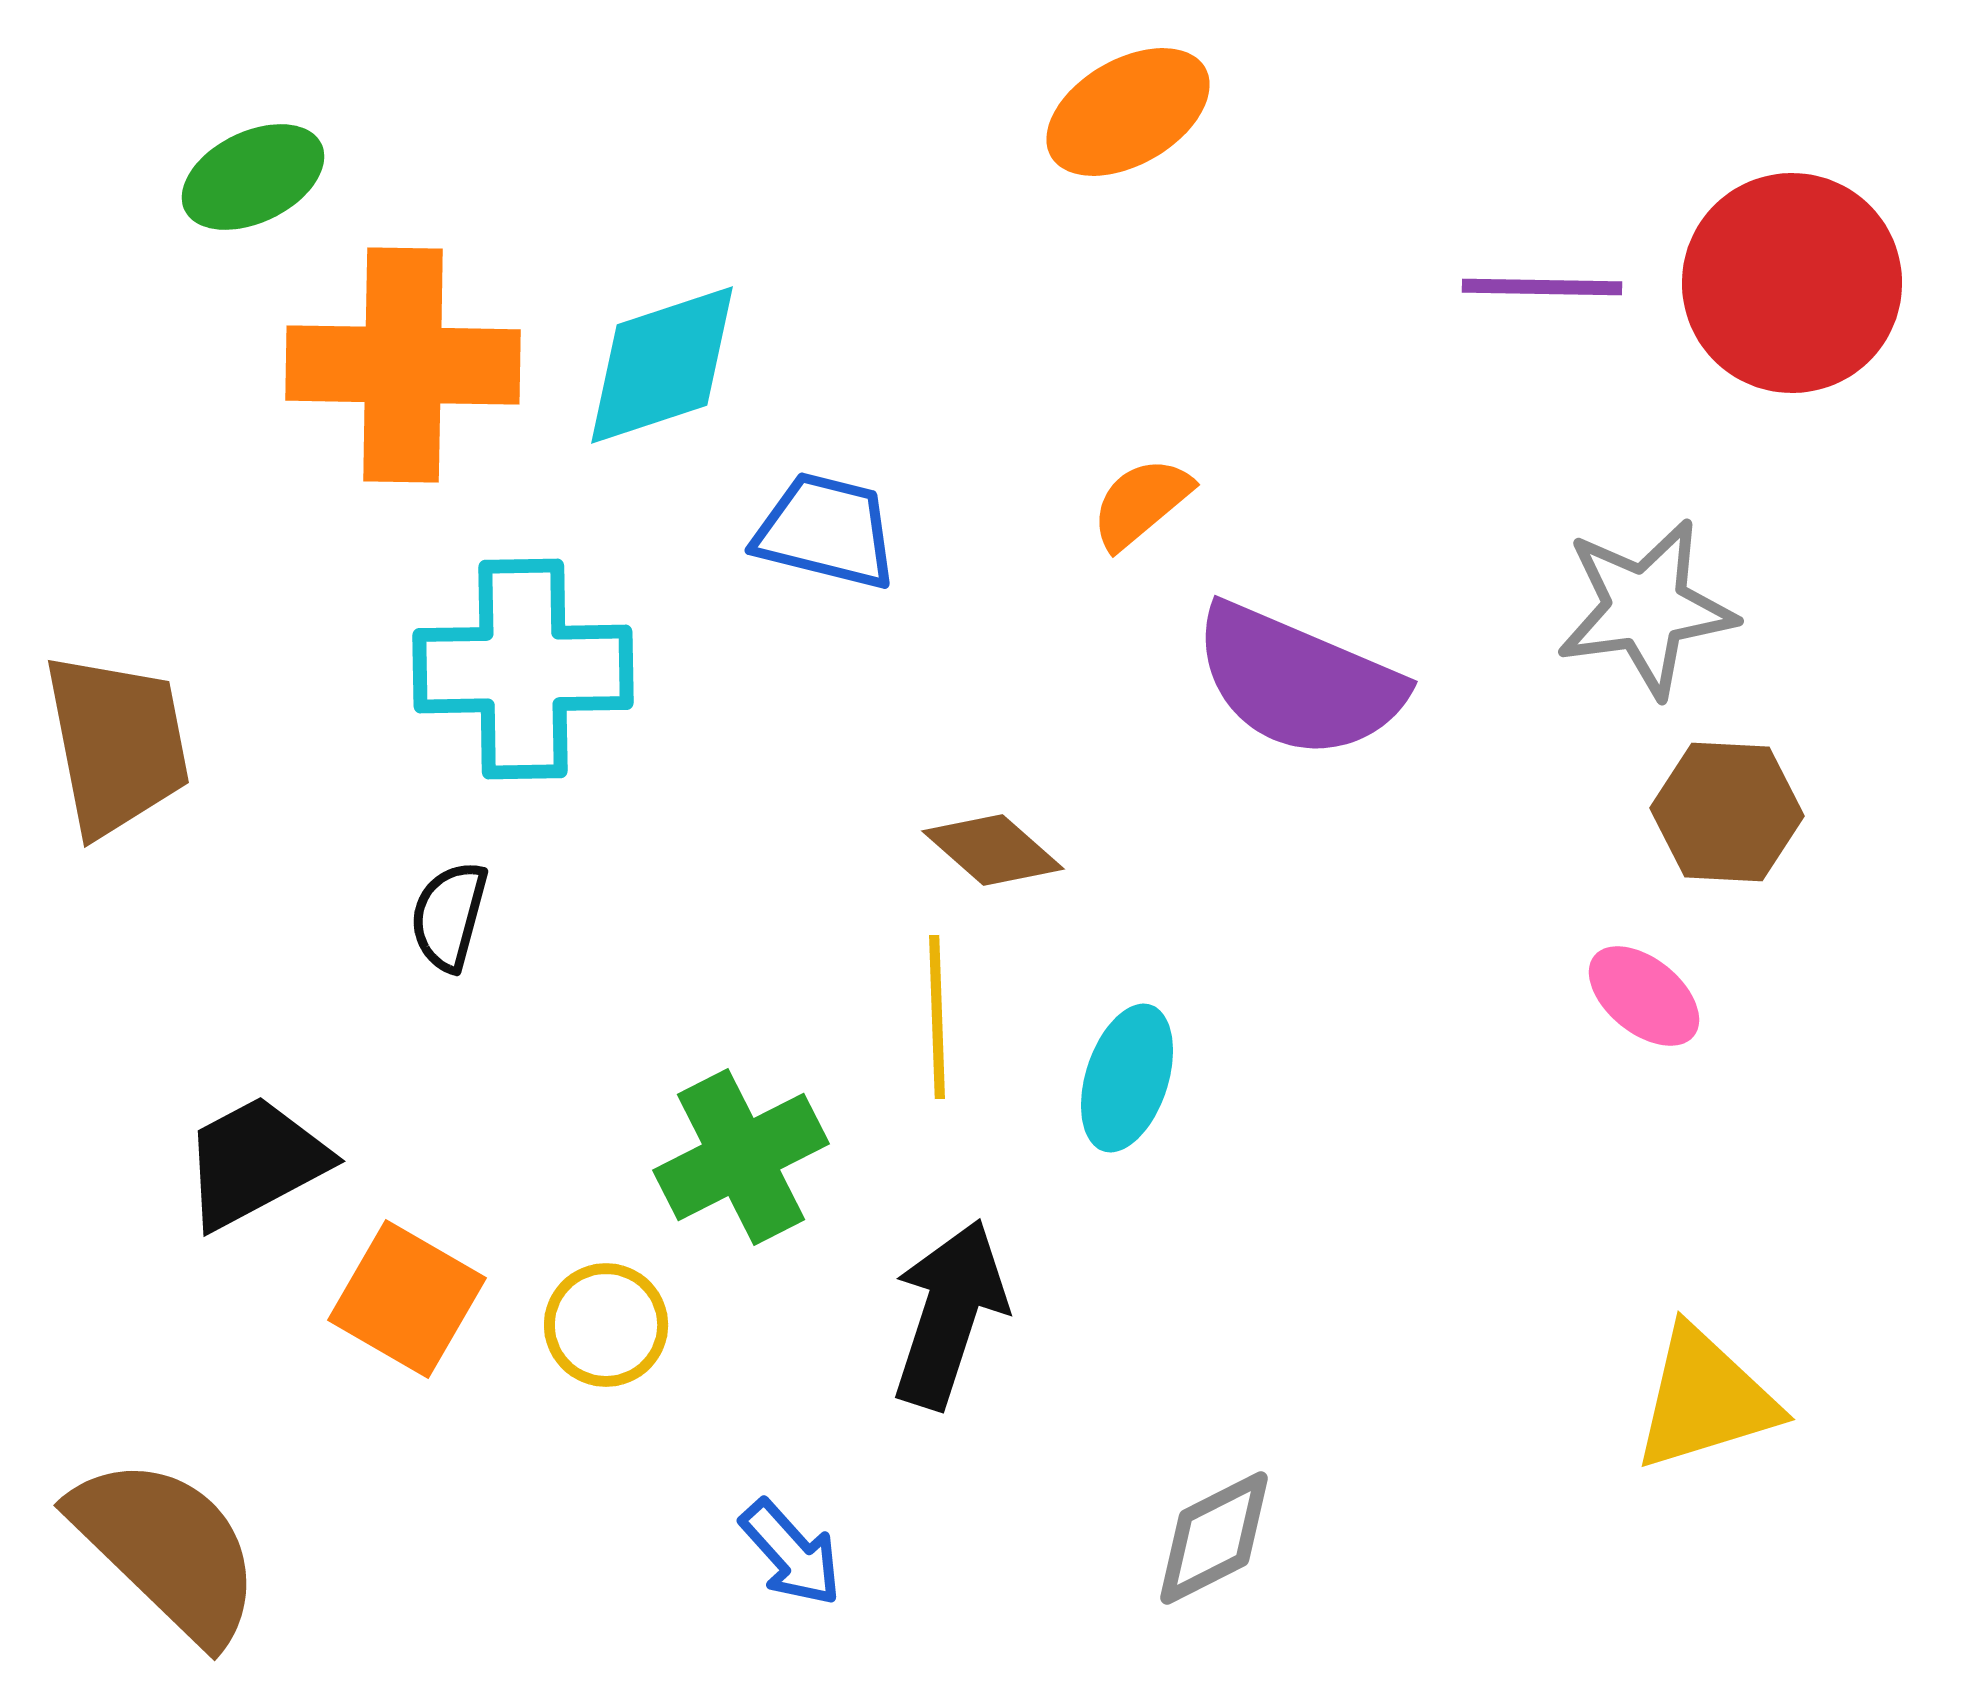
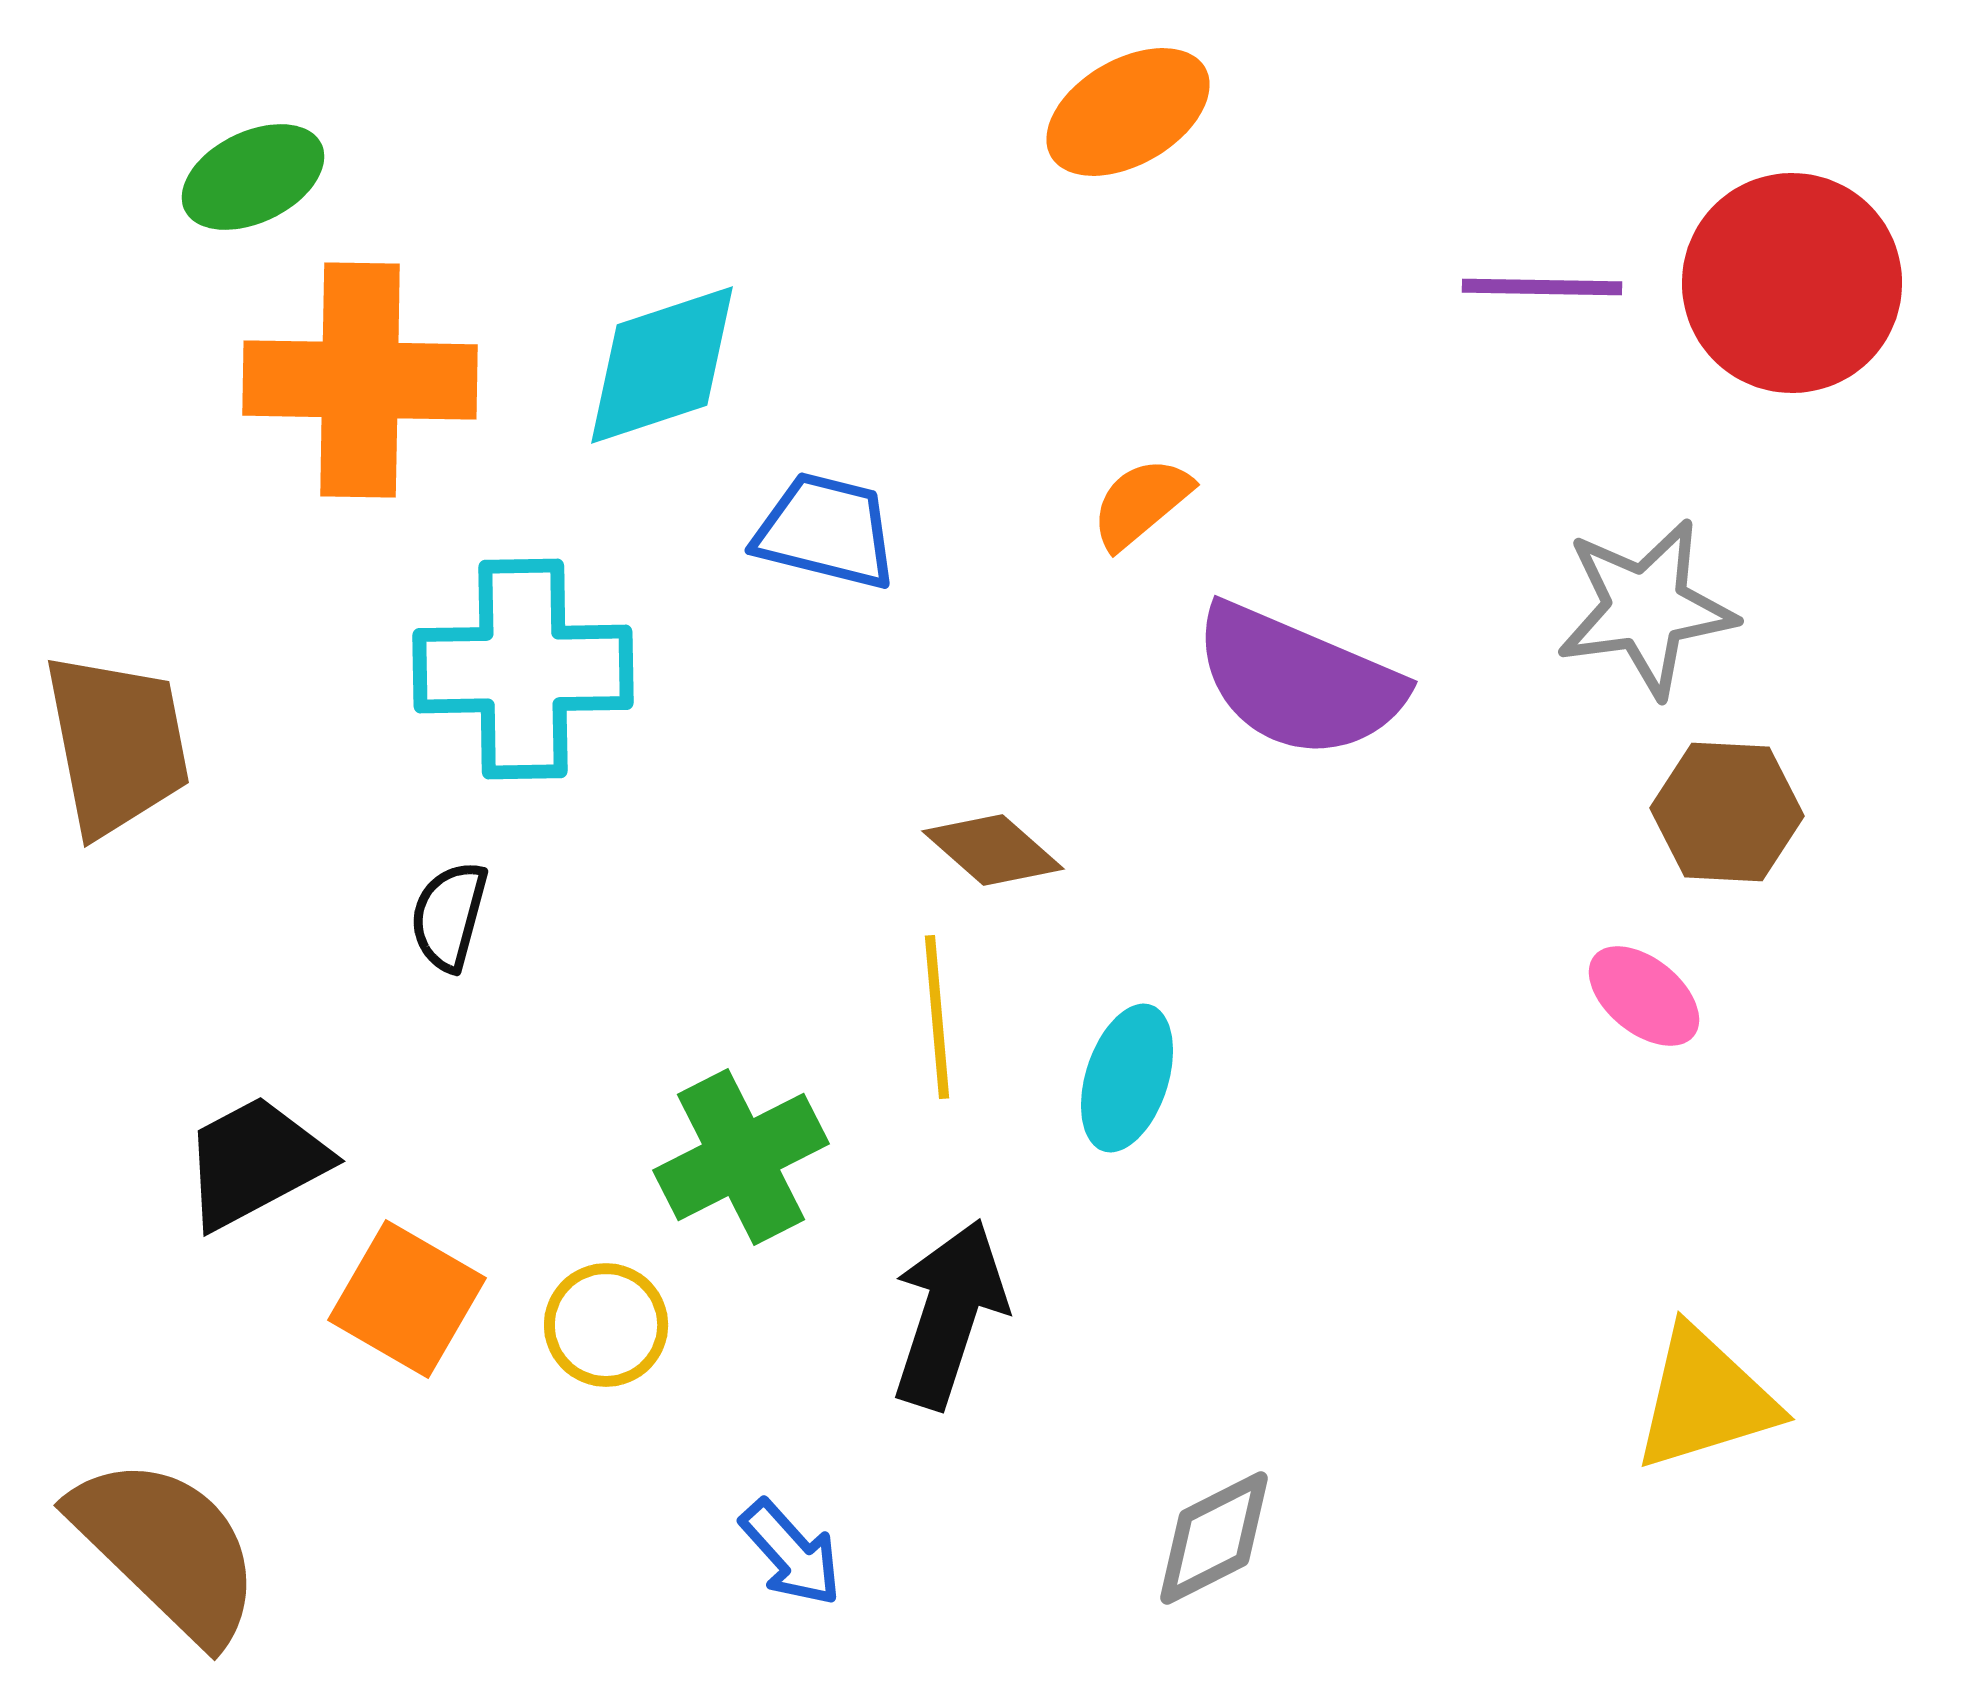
orange cross: moved 43 px left, 15 px down
yellow line: rotated 3 degrees counterclockwise
